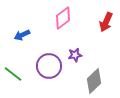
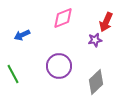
pink diamond: rotated 15 degrees clockwise
purple star: moved 20 px right, 15 px up
purple circle: moved 10 px right
green line: rotated 24 degrees clockwise
gray diamond: moved 2 px right, 1 px down
